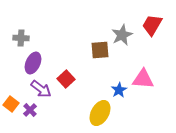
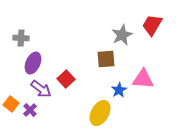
brown square: moved 6 px right, 9 px down
